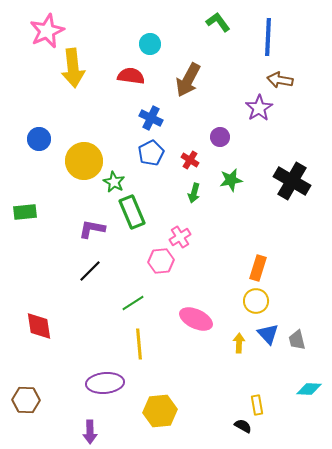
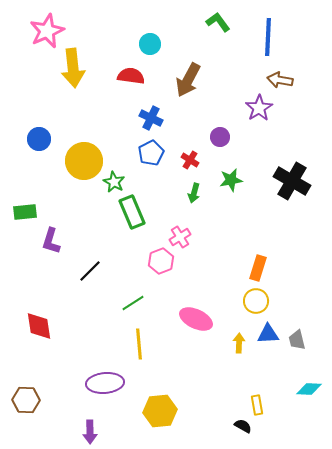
purple L-shape at (92, 229): moved 41 px left, 12 px down; rotated 84 degrees counterclockwise
pink hexagon at (161, 261): rotated 15 degrees counterclockwise
blue triangle at (268, 334): rotated 50 degrees counterclockwise
